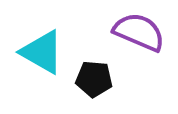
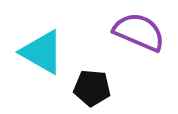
black pentagon: moved 2 px left, 9 px down
